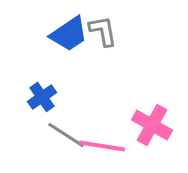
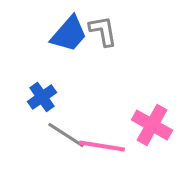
blue trapezoid: rotated 15 degrees counterclockwise
